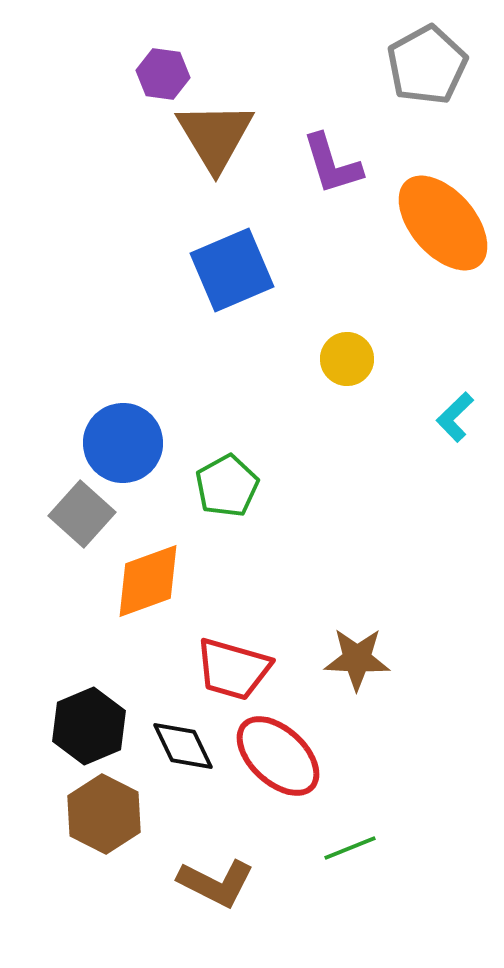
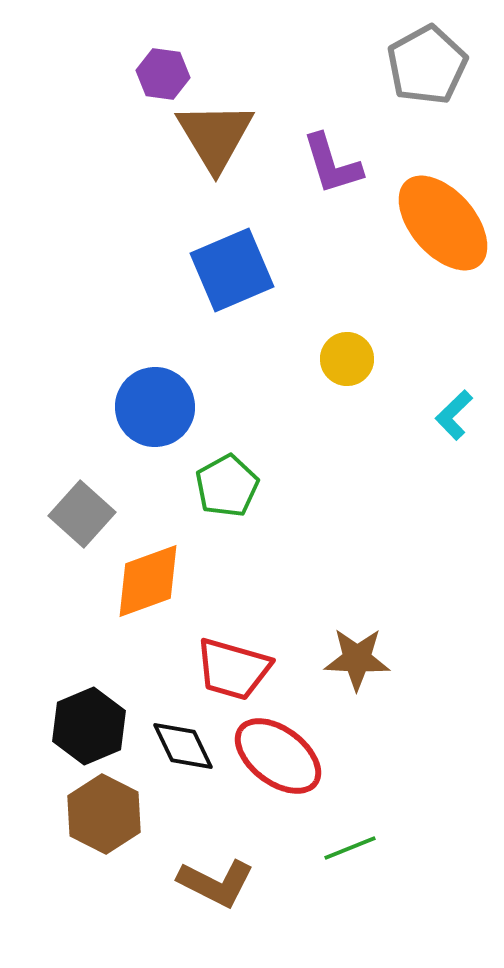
cyan L-shape: moved 1 px left, 2 px up
blue circle: moved 32 px right, 36 px up
red ellipse: rotated 6 degrees counterclockwise
